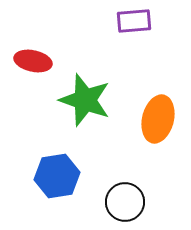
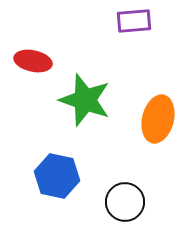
blue hexagon: rotated 21 degrees clockwise
